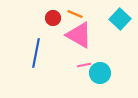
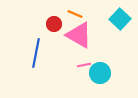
red circle: moved 1 px right, 6 px down
